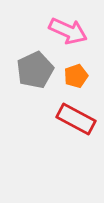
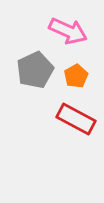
orange pentagon: rotated 10 degrees counterclockwise
